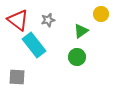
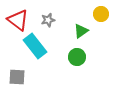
cyan rectangle: moved 1 px right, 1 px down
